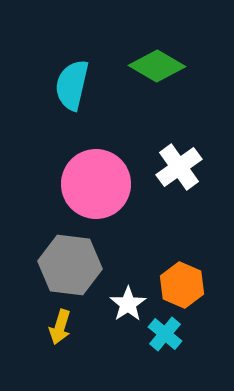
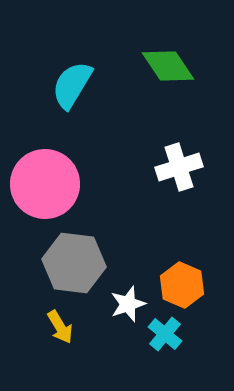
green diamond: moved 11 px right; rotated 26 degrees clockwise
cyan semicircle: rotated 18 degrees clockwise
white cross: rotated 18 degrees clockwise
pink circle: moved 51 px left
gray hexagon: moved 4 px right, 2 px up
white star: rotated 15 degrees clockwise
yellow arrow: rotated 48 degrees counterclockwise
